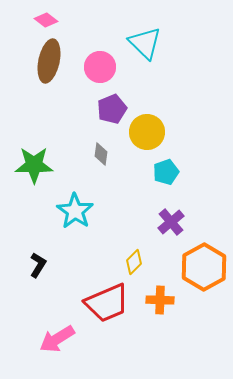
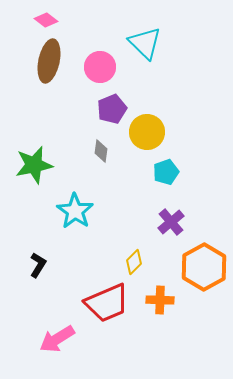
gray diamond: moved 3 px up
green star: rotated 12 degrees counterclockwise
